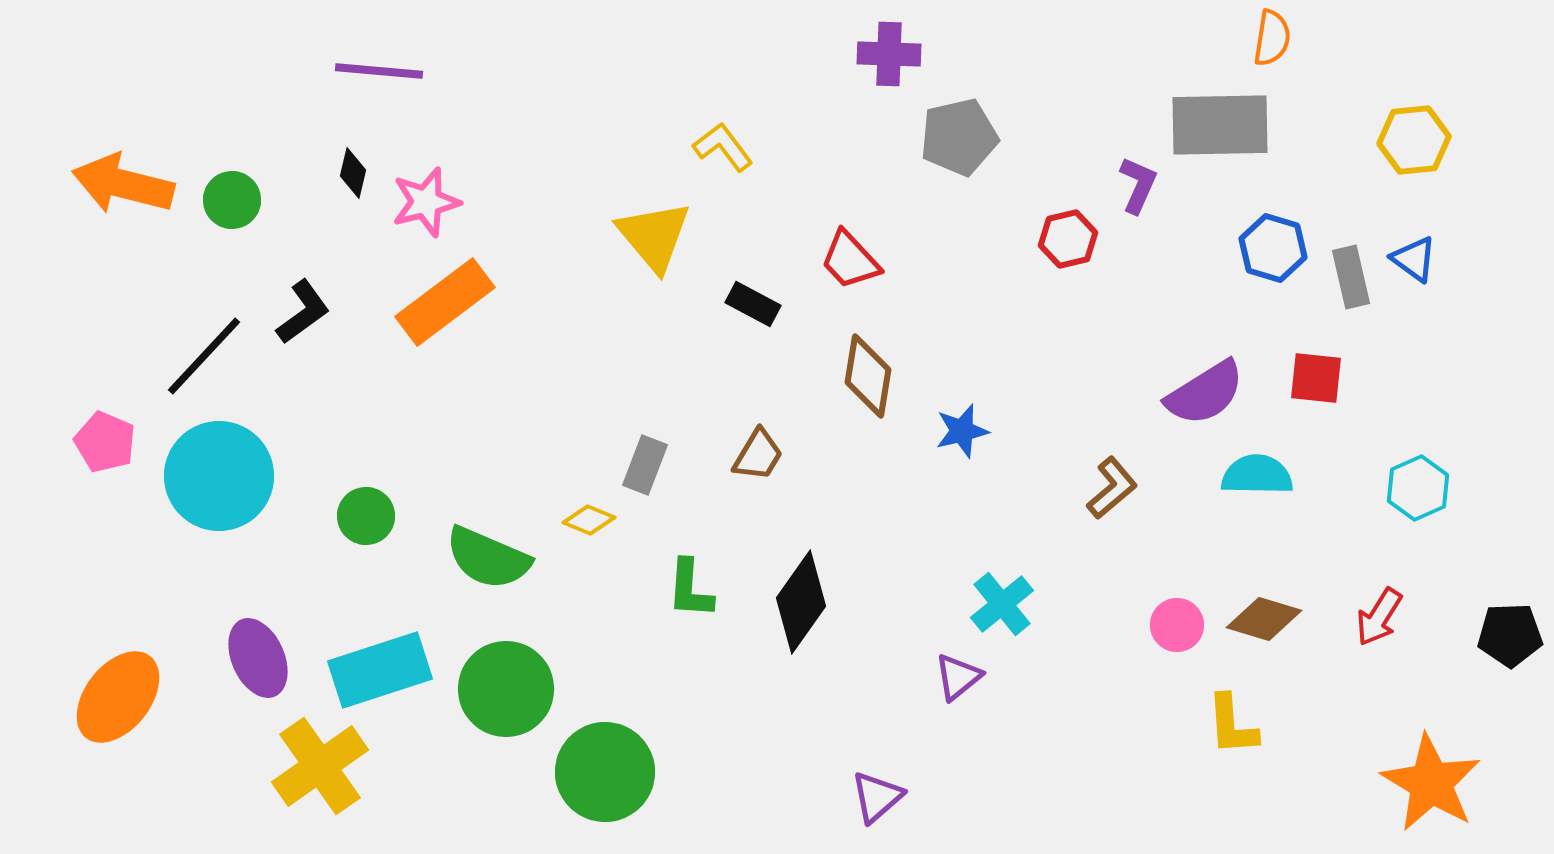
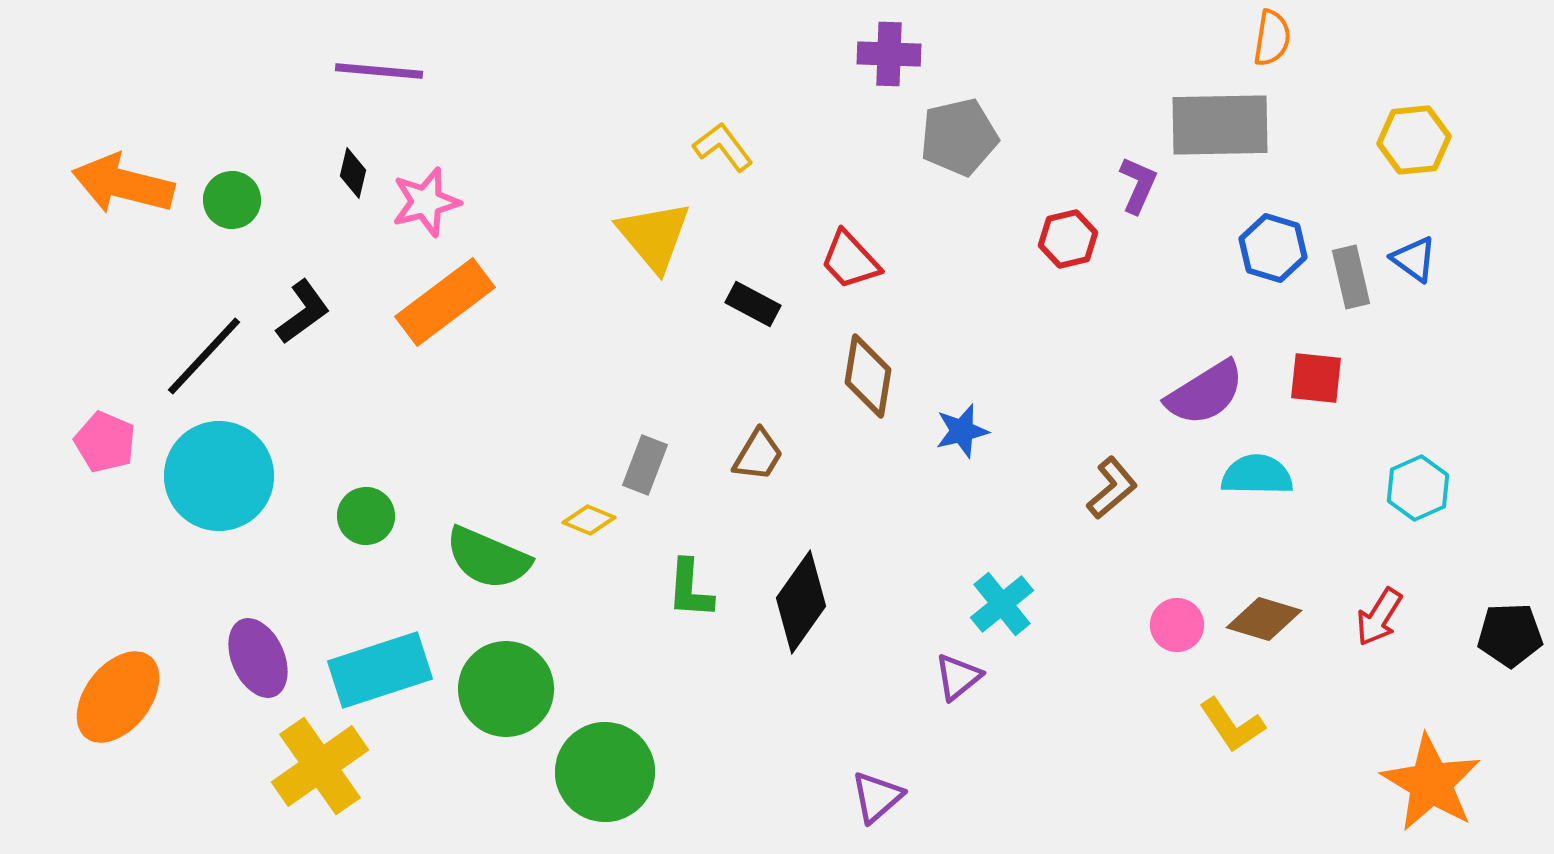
yellow L-shape at (1232, 725): rotated 30 degrees counterclockwise
